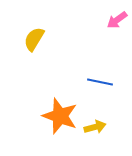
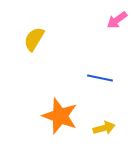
blue line: moved 4 px up
yellow arrow: moved 9 px right, 1 px down
